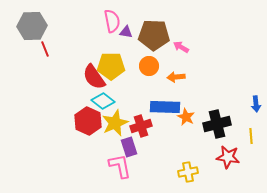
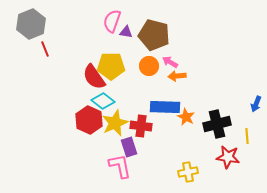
pink semicircle: rotated 150 degrees counterclockwise
gray hexagon: moved 1 px left, 2 px up; rotated 20 degrees counterclockwise
brown pentagon: rotated 12 degrees clockwise
pink arrow: moved 11 px left, 15 px down
orange arrow: moved 1 px right, 1 px up
blue arrow: rotated 28 degrees clockwise
red hexagon: moved 1 px right, 1 px up
red cross: rotated 25 degrees clockwise
yellow line: moved 4 px left
